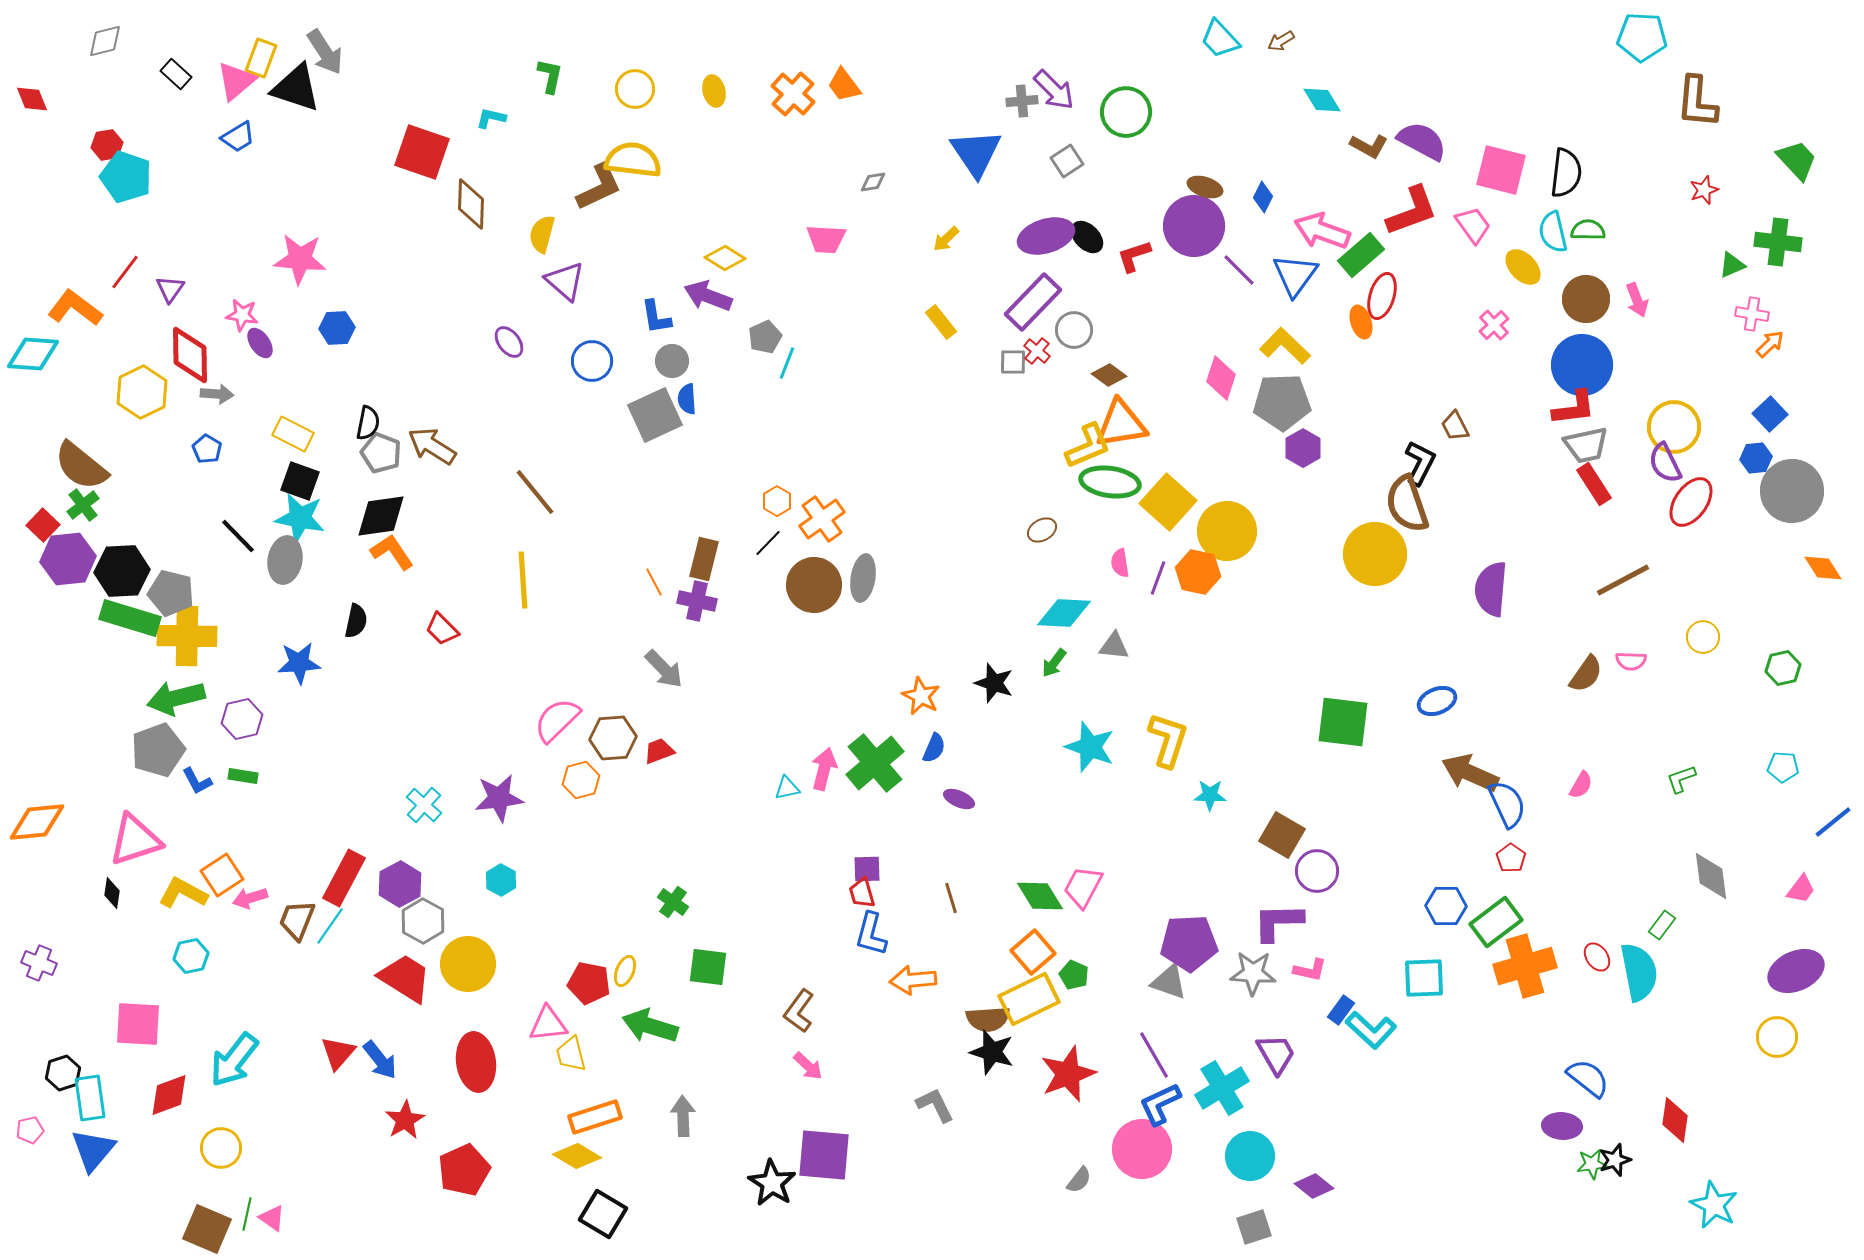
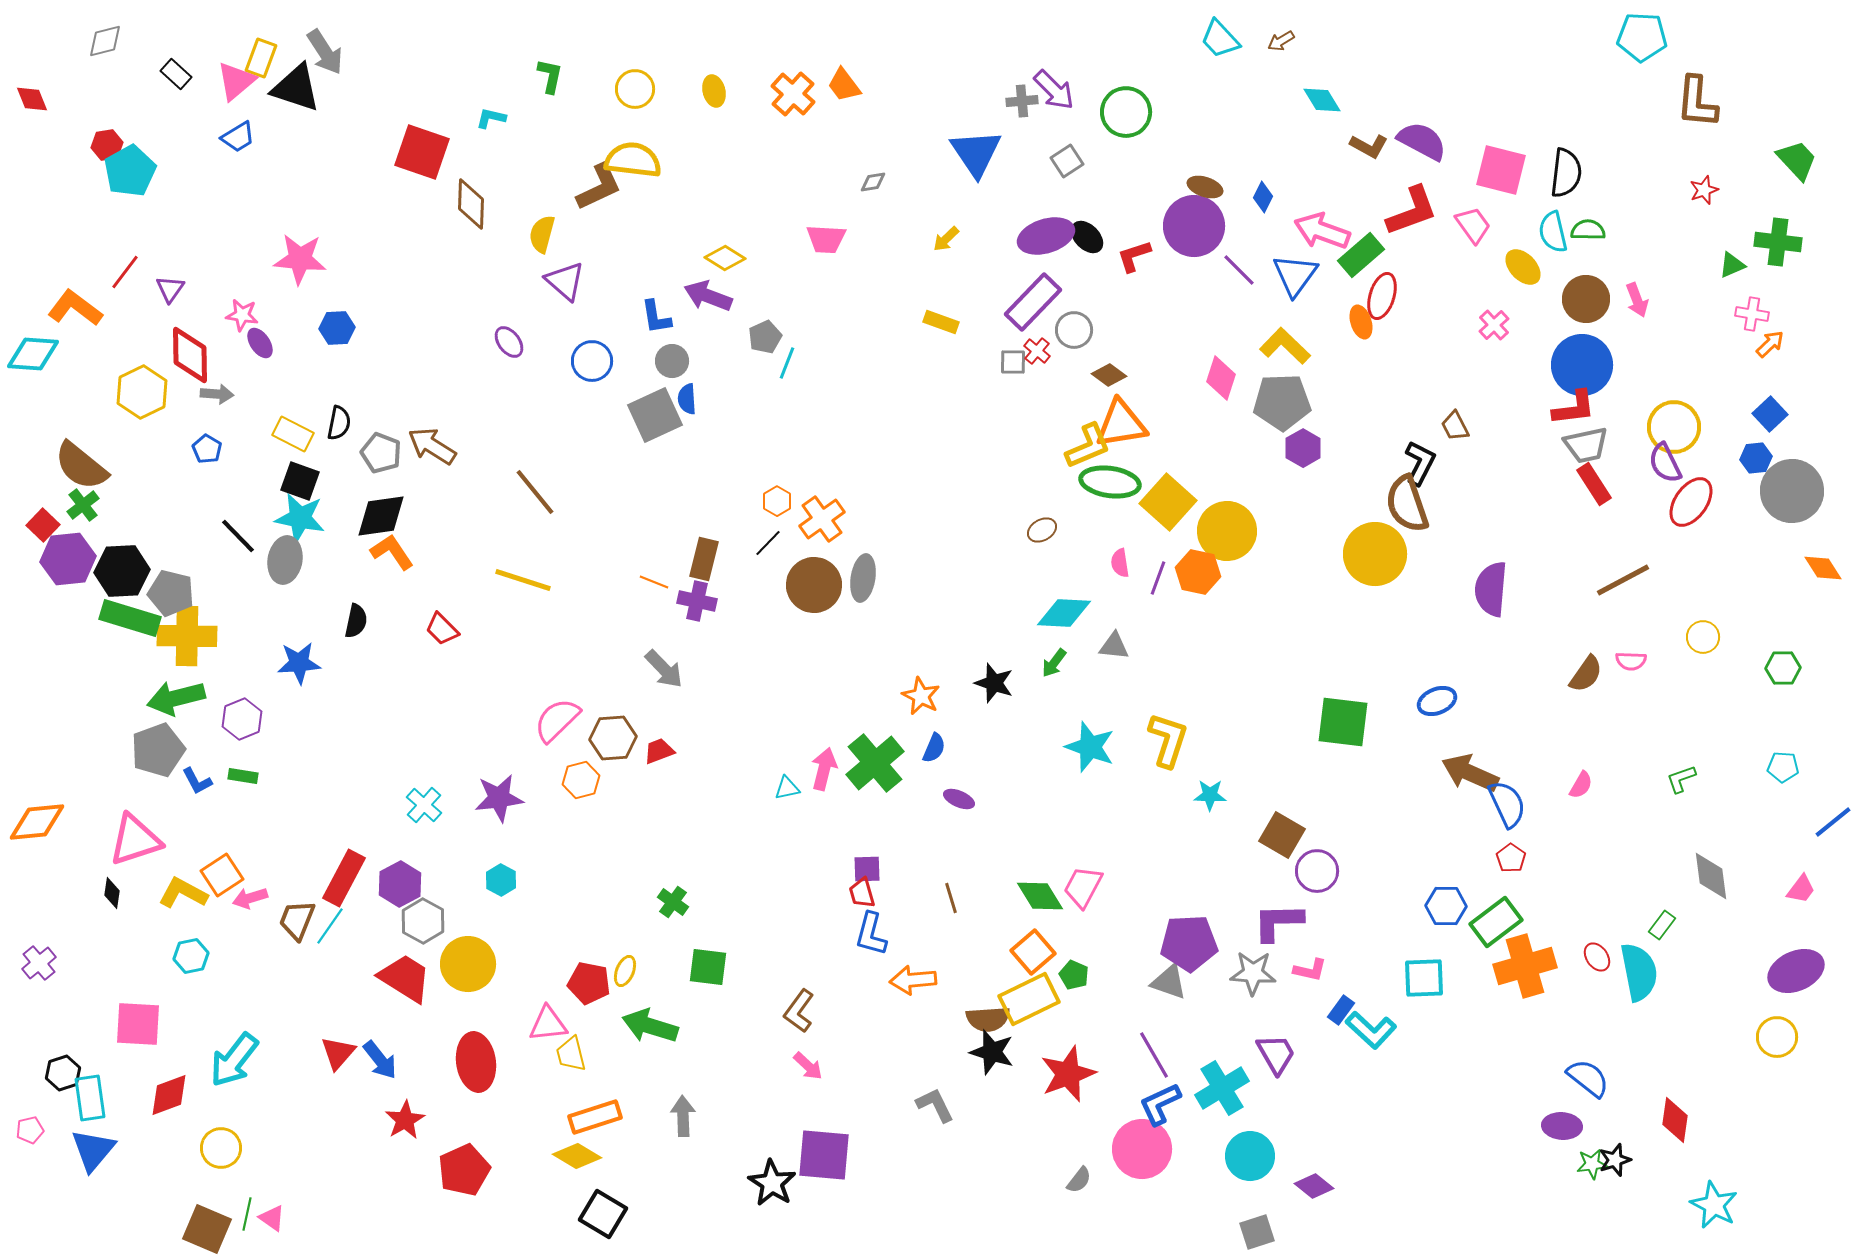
cyan pentagon at (126, 177): moved 4 px right, 6 px up; rotated 24 degrees clockwise
yellow rectangle at (941, 322): rotated 32 degrees counterclockwise
black semicircle at (368, 423): moved 29 px left
yellow line at (523, 580): rotated 68 degrees counterclockwise
orange line at (654, 582): rotated 40 degrees counterclockwise
green hexagon at (1783, 668): rotated 12 degrees clockwise
purple hexagon at (242, 719): rotated 9 degrees counterclockwise
purple cross at (39, 963): rotated 28 degrees clockwise
gray square at (1254, 1227): moved 3 px right, 5 px down
